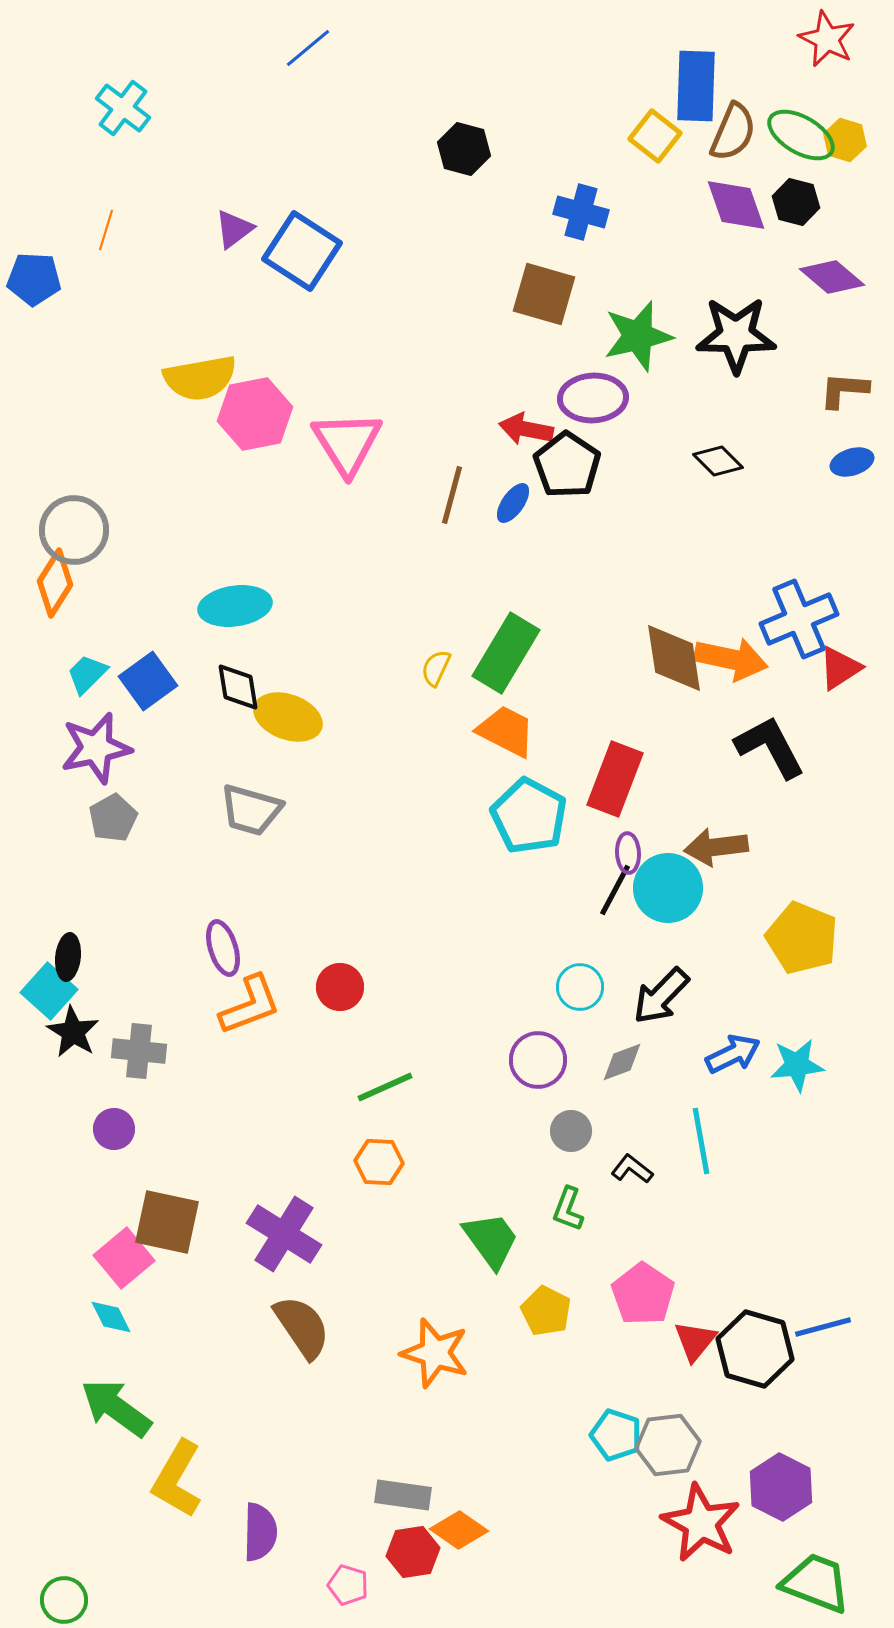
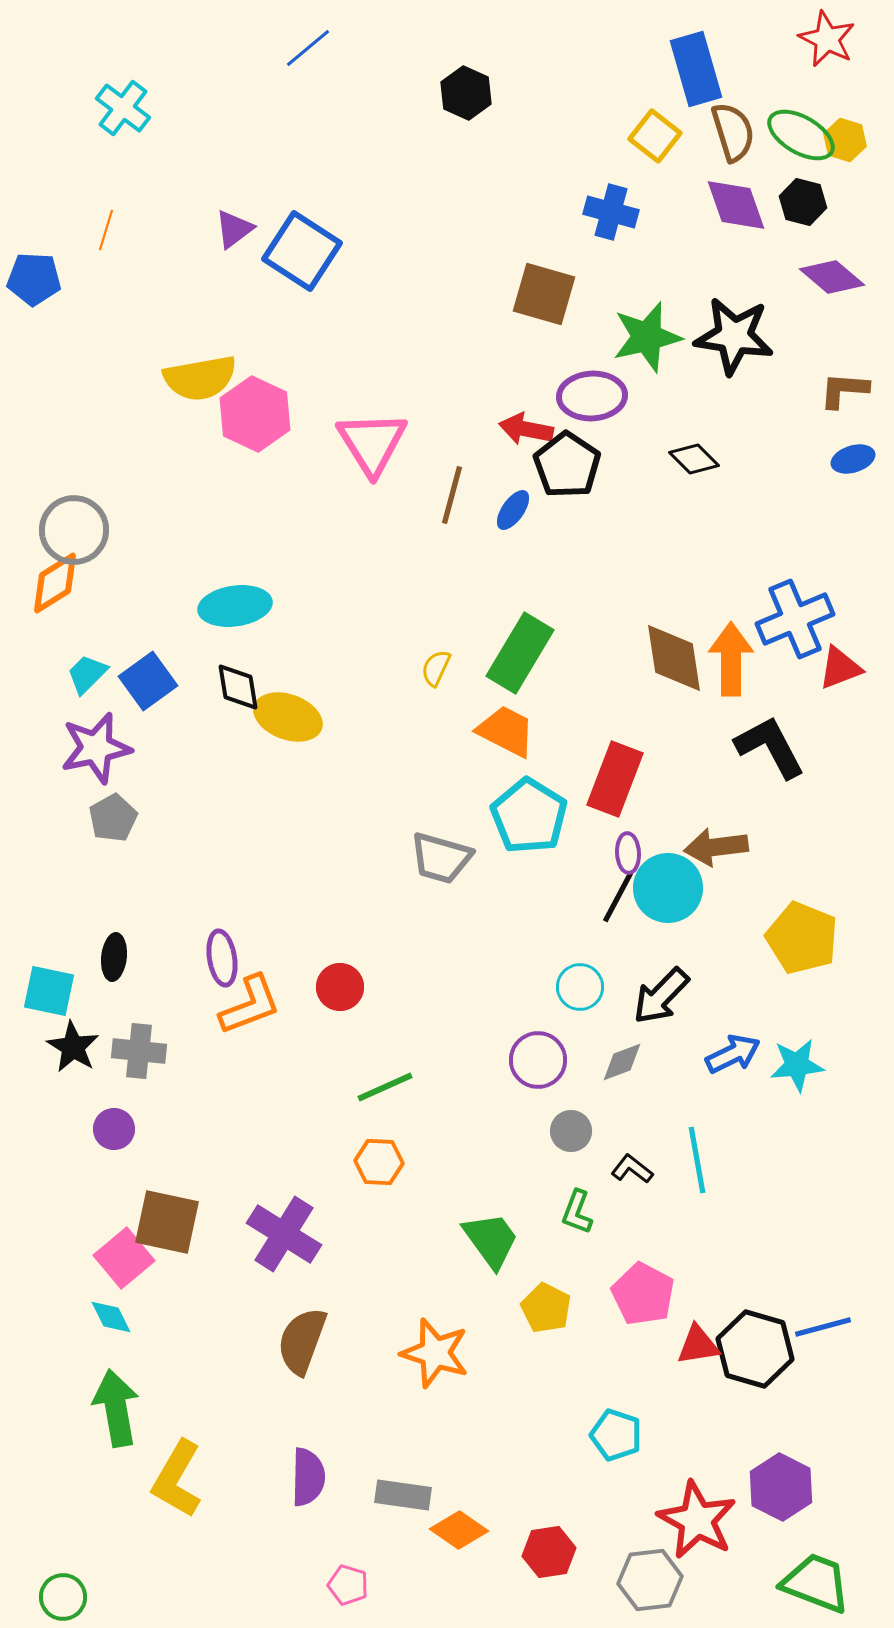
blue rectangle at (696, 86): moved 17 px up; rotated 18 degrees counterclockwise
brown semicircle at (733, 132): rotated 40 degrees counterclockwise
black hexagon at (464, 149): moved 2 px right, 56 px up; rotated 9 degrees clockwise
black hexagon at (796, 202): moved 7 px right
blue cross at (581, 212): moved 30 px right
black star at (736, 335): moved 2 px left, 1 px down; rotated 8 degrees clockwise
green star at (638, 336): moved 9 px right, 1 px down
purple ellipse at (593, 398): moved 1 px left, 2 px up
pink hexagon at (255, 414): rotated 24 degrees counterclockwise
pink triangle at (347, 443): moved 25 px right
black diamond at (718, 461): moved 24 px left, 2 px up
blue ellipse at (852, 462): moved 1 px right, 3 px up
blue ellipse at (513, 503): moved 7 px down
orange diamond at (55, 583): rotated 26 degrees clockwise
blue cross at (799, 619): moved 4 px left
green rectangle at (506, 653): moved 14 px right
orange arrow at (731, 659): rotated 102 degrees counterclockwise
red triangle at (840, 668): rotated 12 degrees clockwise
gray trapezoid at (251, 810): moved 190 px right, 48 px down
cyan pentagon at (529, 816): rotated 4 degrees clockwise
black line at (615, 890): moved 3 px right, 7 px down
purple ellipse at (223, 948): moved 1 px left, 10 px down; rotated 8 degrees clockwise
black ellipse at (68, 957): moved 46 px right
cyan square at (49, 991): rotated 30 degrees counterclockwise
black star at (73, 1032): moved 15 px down
cyan line at (701, 1141): moved 4 px left, 19 px down
green L-shape at (568, 1209): moved 9 px right, 3 px down
pink pentagon at (643, 1294): rotated 6 degrees counterclockwise
yellow pentagon at (546, 1311): moved 3 px up
brown semicircle at (302, 1327): moved 14 px down; rotated 126 degrees counterclockwise
red triangle at (695, 1341): moved 3 px right, 4 px down; rotated 42 degrees clockwise
green arrow at (116, 1408): rotated 44 degrees clockwise
gray hexagon at (668, 1445): moved 18 px left, 135 px down
red star at (701, 1523): moved 4 px left, 3 px up
purple semicircle at (260, 1532): moved 48 px right, 55 px up
red hexagon at (413, 1552): moved 136 px right
green circle at (64, 1600): moved 1 px left, 3 px up
